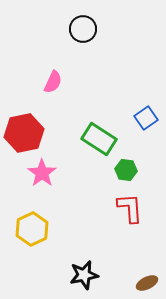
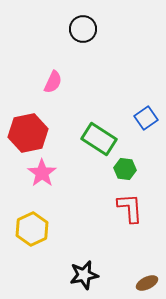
red hexagon: moved 4 px right
green hexagon: moved 1 px left, 1 px up
